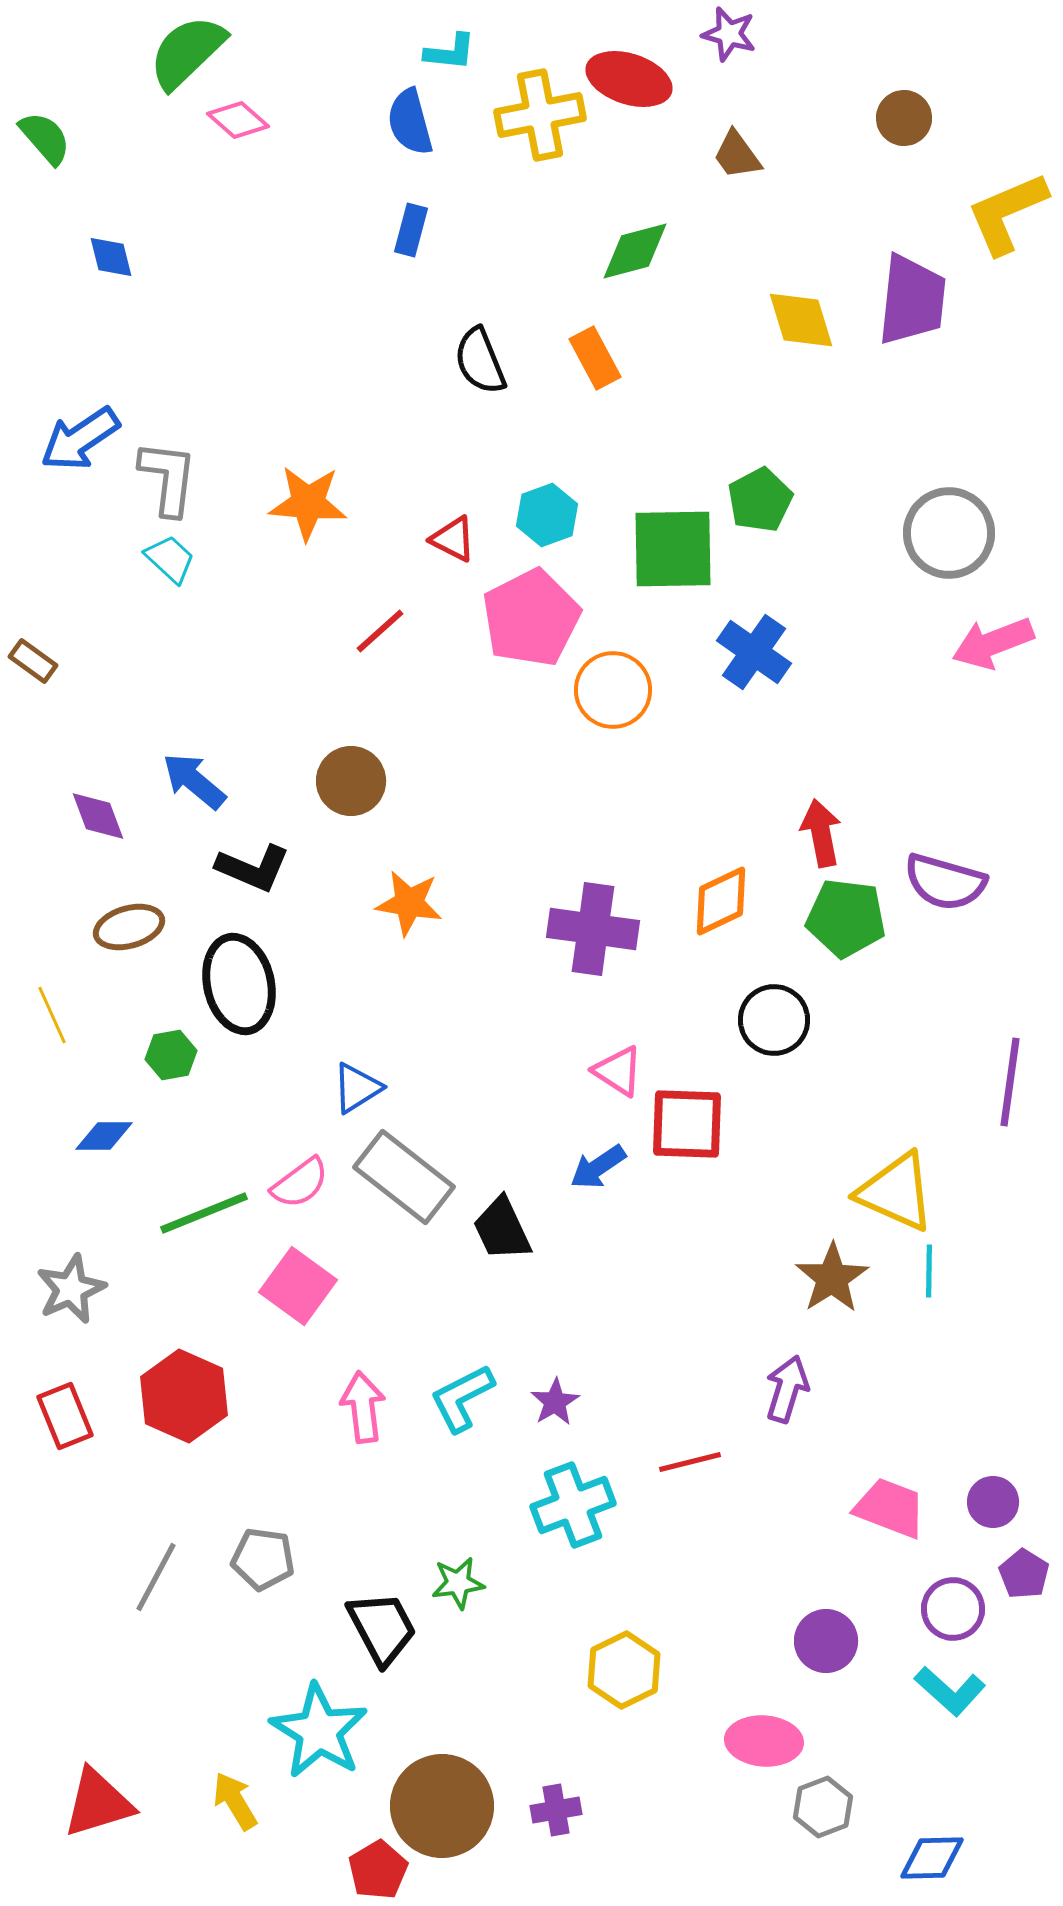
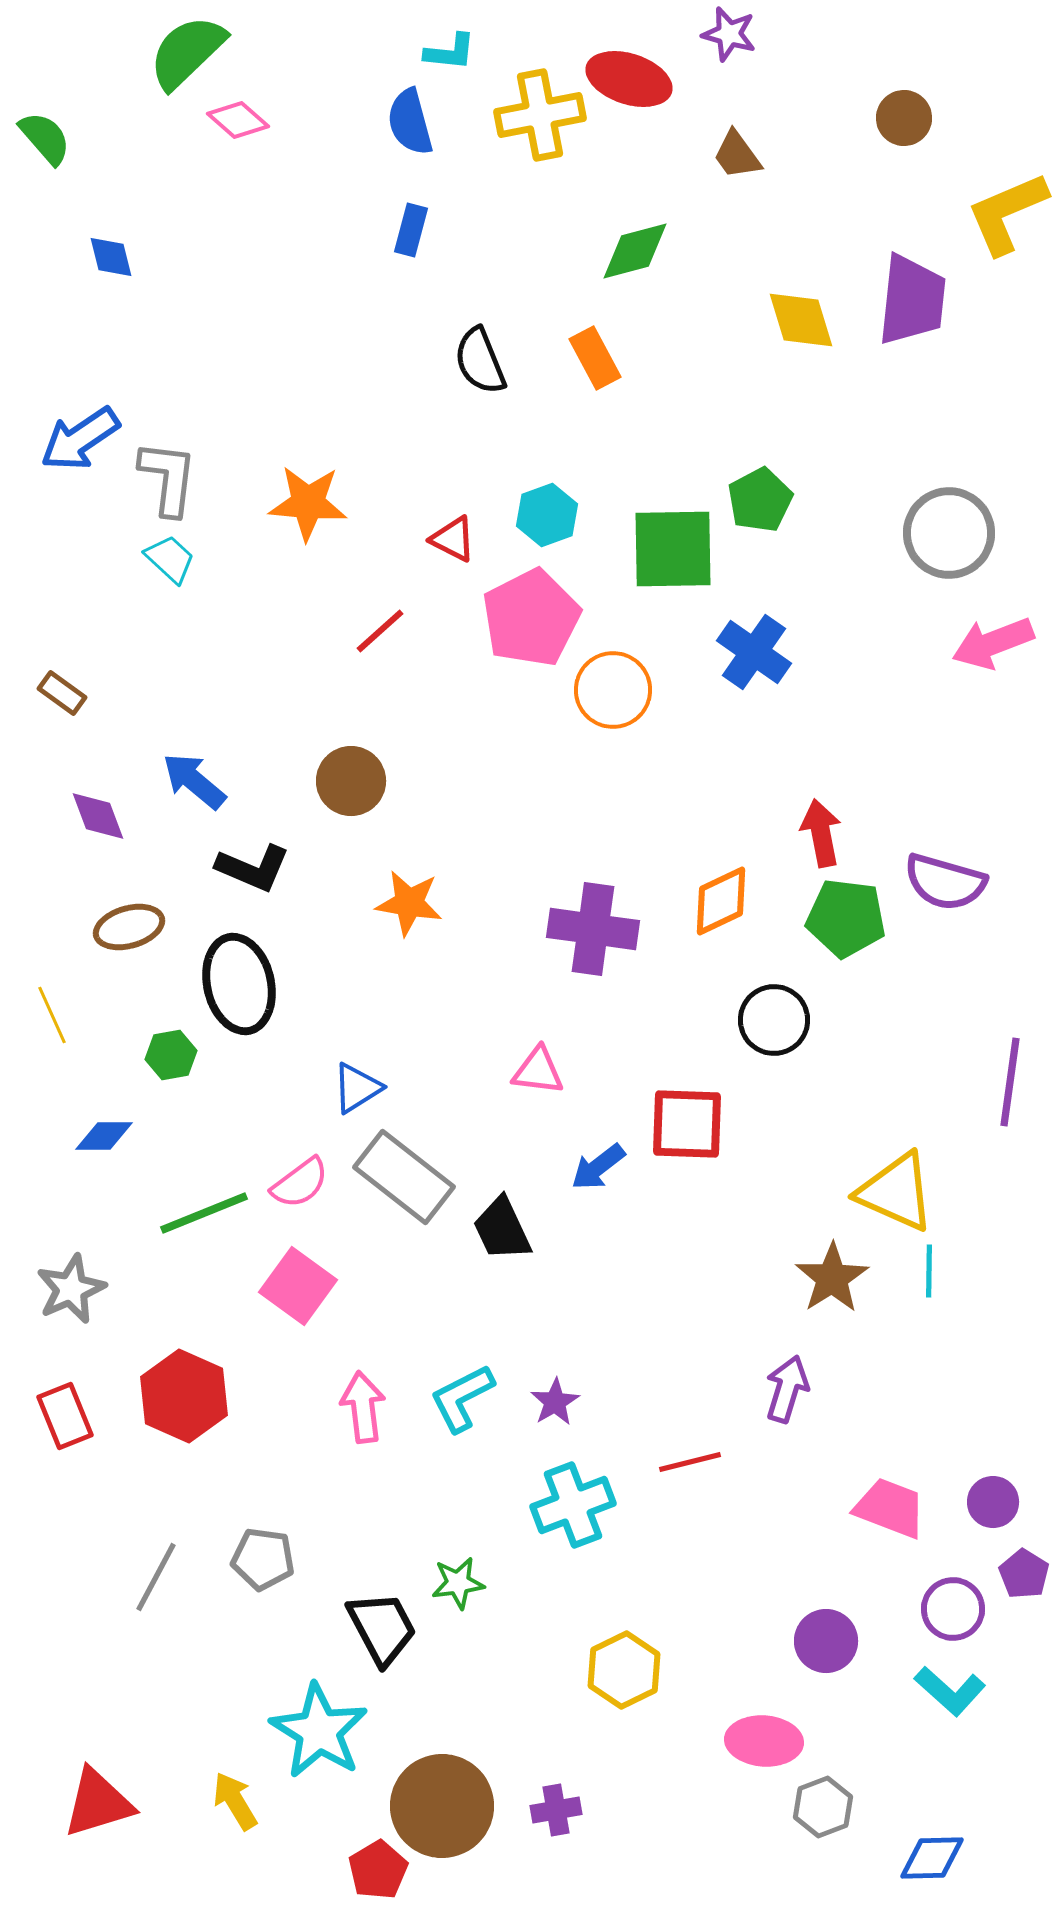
brown rectangle at (33, 661): moved 29 px right, 32 px down
pink triangle at (618, 1071): moved 80 px left; rotated 26 degrees counterclockwise
blue arrow at (598, 1167): rotated 4 degrees counterclockwise
